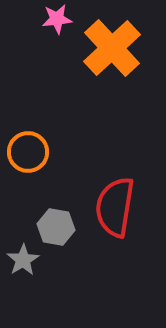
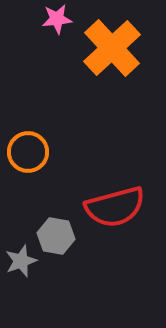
red semicircle: rotated 114 degrees counterclockwise
gray hexagon: moved 9 px down
gray star: moved 2 px left, 1 px down; rotated 12 degrees clockwise
